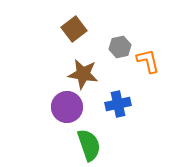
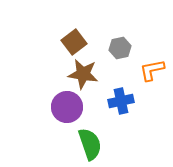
brown square: moved 13 px down
gray hexagon: moved 1 px down
orange L-shape: moved 4 px right, 9 px down; rotated 88 degrees counterclockwise
blue cross: moved 3 px right, 3 px up
green semicircle: moved 1 px right, 1 px up
